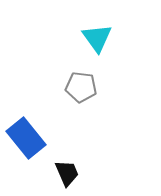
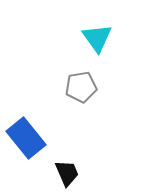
gray pentagon: rotated 16 degrees counterclockwise
